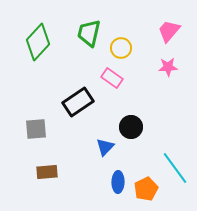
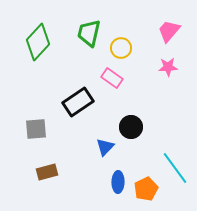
brown rectangle: rotated 10 degrees counterclockwise
